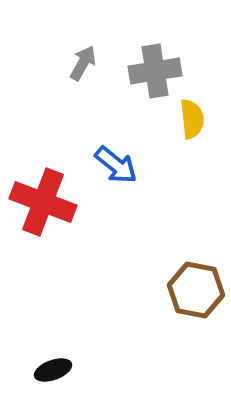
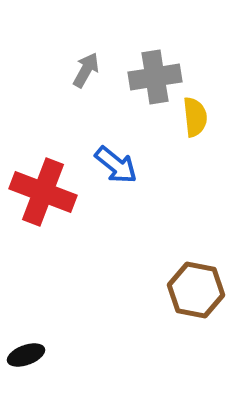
gray arrow: moved 3 px right, 7 px down
gray cross: moved 6 px down
yellow semicircle: moved 3 px right, 2 px up
red cross: moved 10 px up
black ellipse: moved 27 px left, 15 px up
